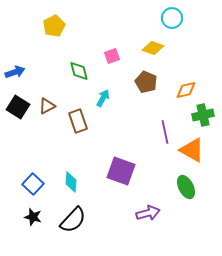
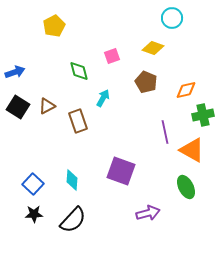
cyan diamond: moved 1 px right, 2 px up
black star: moved 1 px right, 3 px up; rotated 18 degrees counterclockwise
